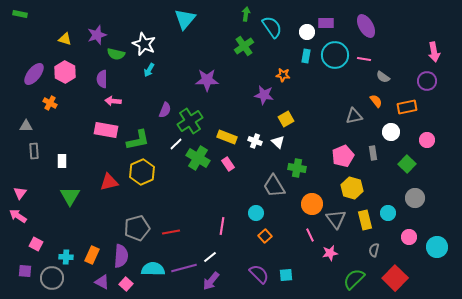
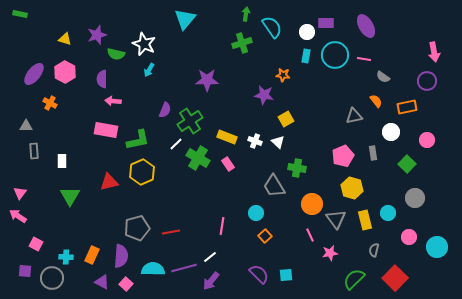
green cross at (244, 46): moved 2 px left, 3 px up; rotated 18 degrees clockwise
